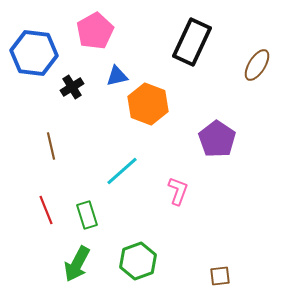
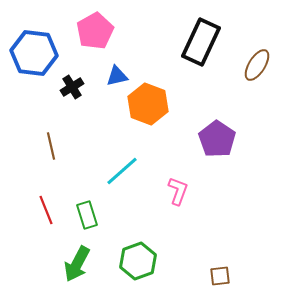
black rectangle: moved 9 px right
